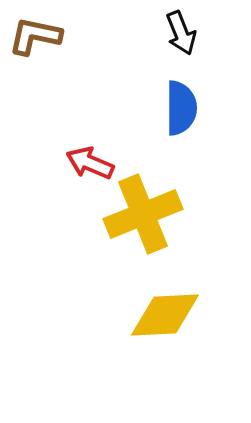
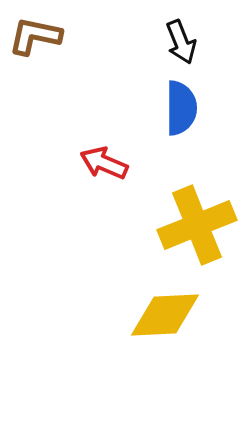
black arrow: moved 9 px down
red arrow: moved 14 px right
yellow cross: moved 54 px right, 11 px down
